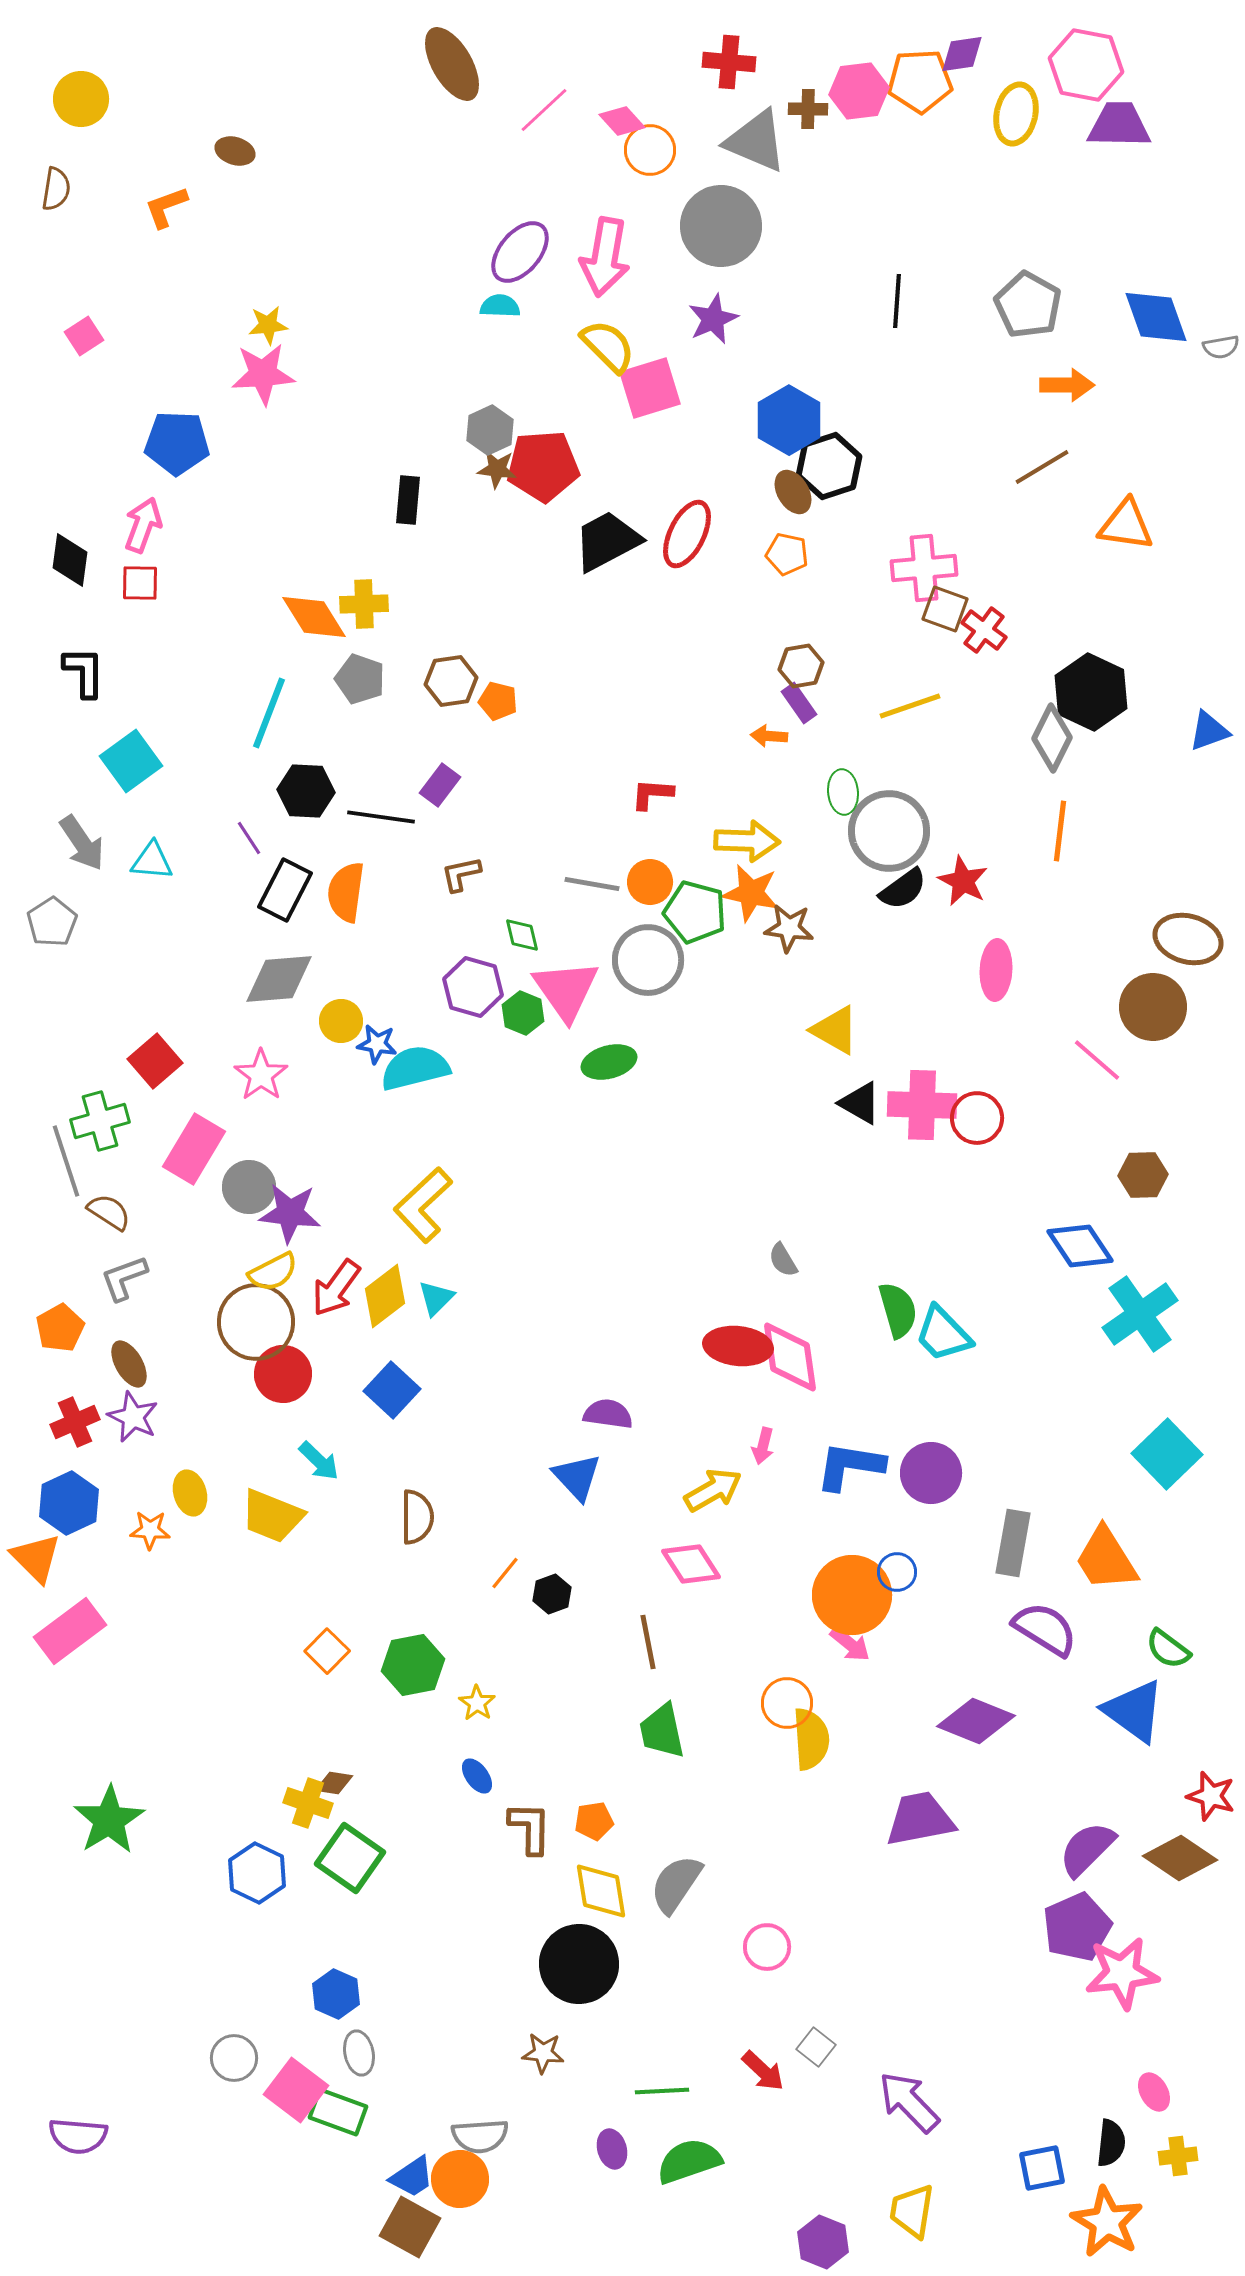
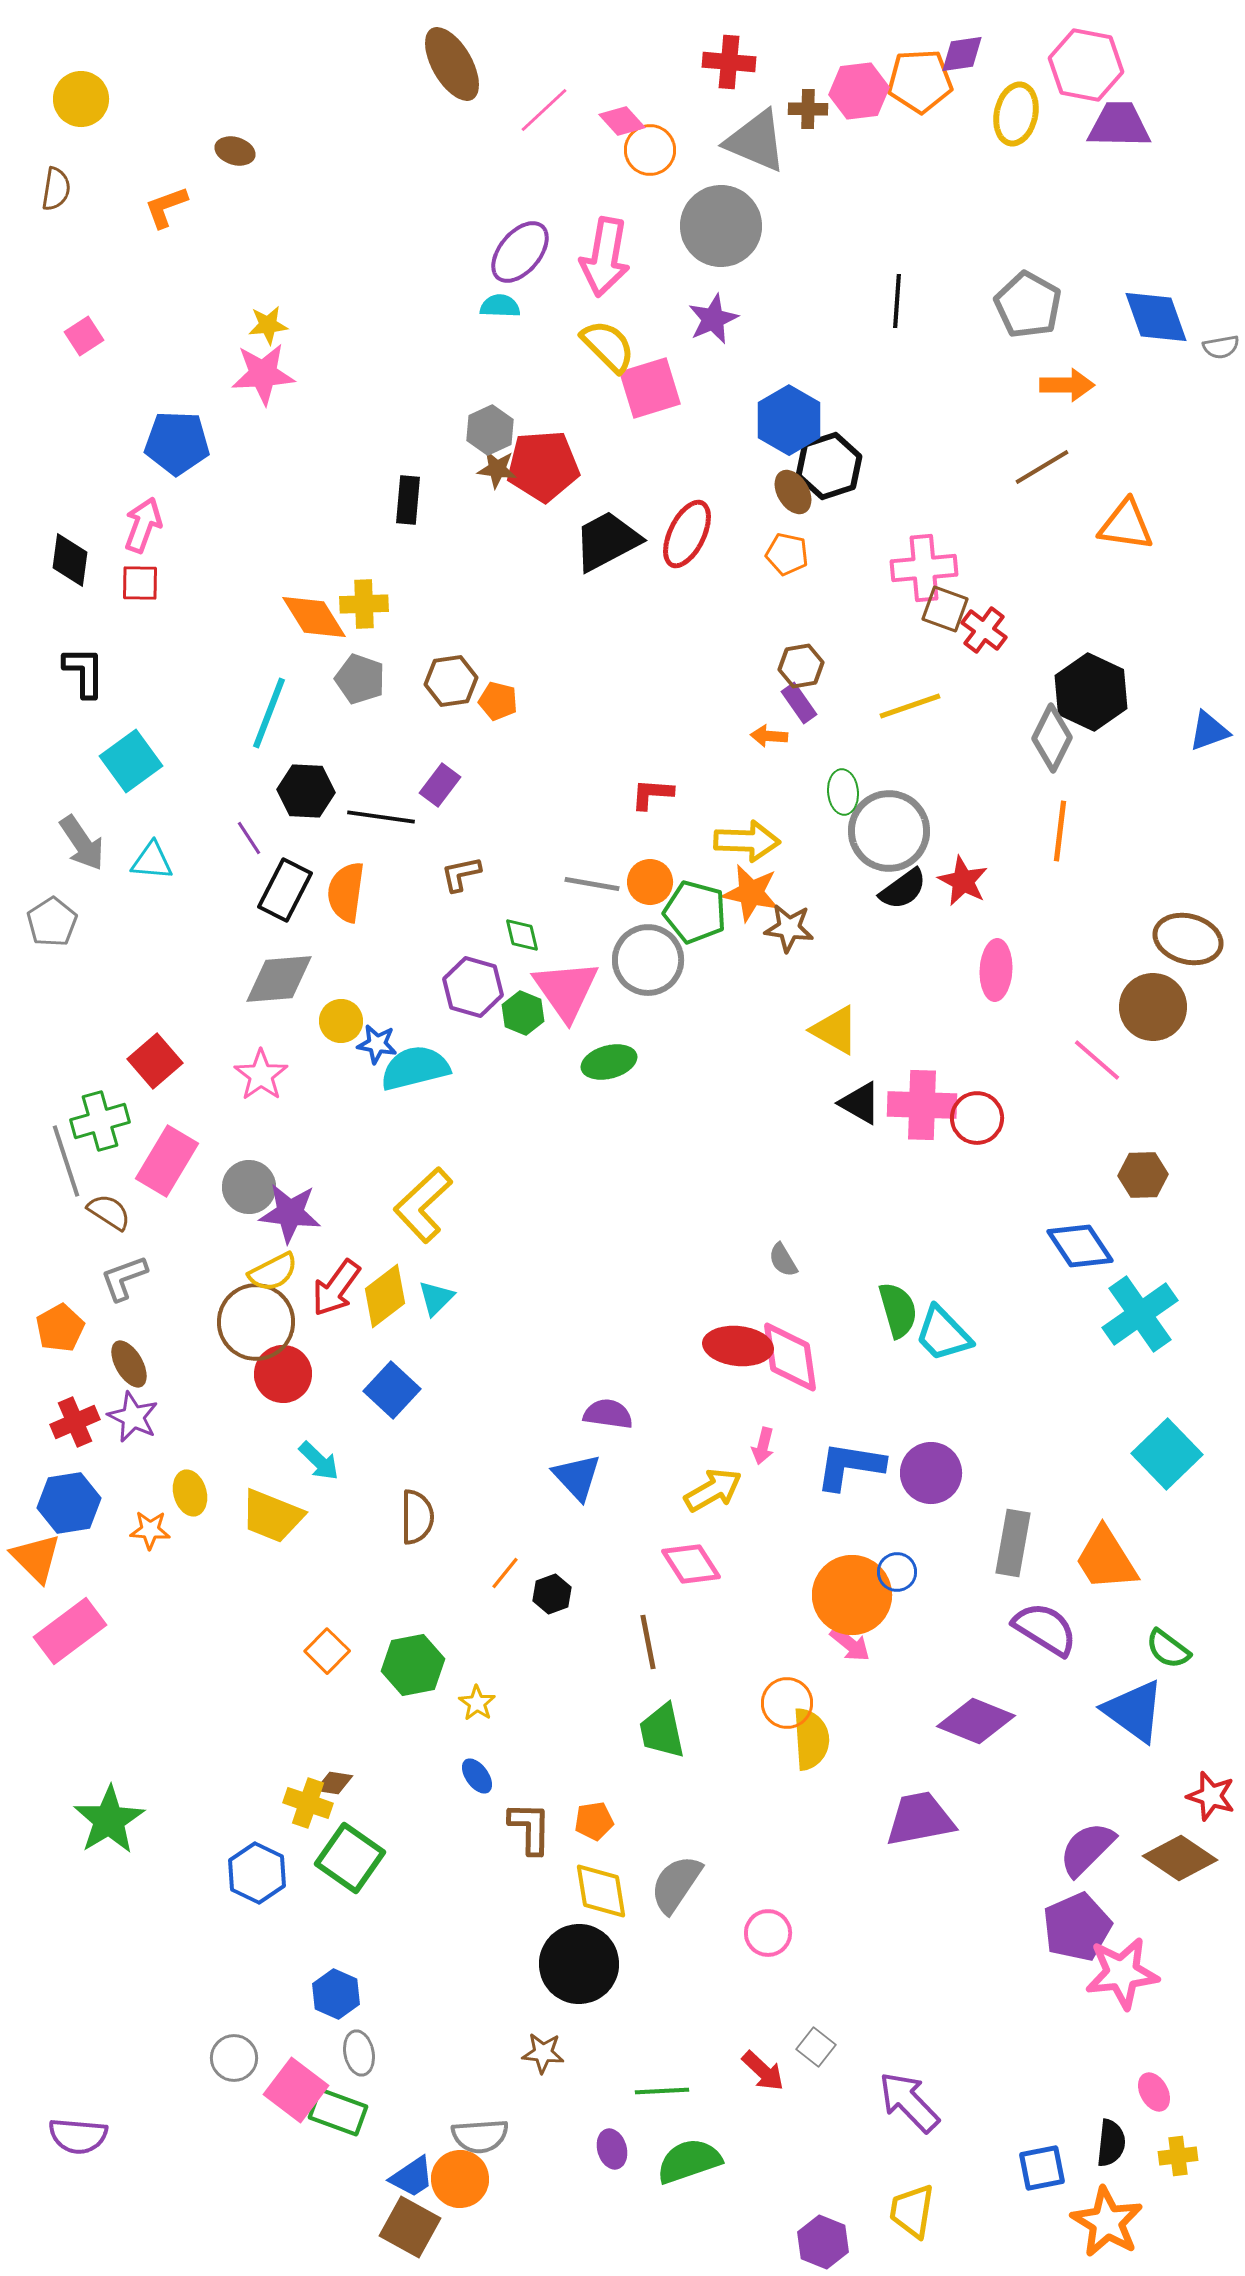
pink rectangle at (194, 1149): moved 27 px left, 12 px down
blue hexagon at (69, 1503): rotated 16 degrees clockwise
pink circle at (767, 1947): moved 1 px right, 14 px up
